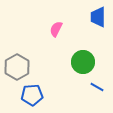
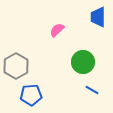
pink semicircle: moved 1 px right, 1 px down; rotated 21 degrees clockwise
gray hexagon: moved 1 px left, 1 px up
blue line: moved 5 px left, 3 px down
blue pentagon: moved 1 px left
